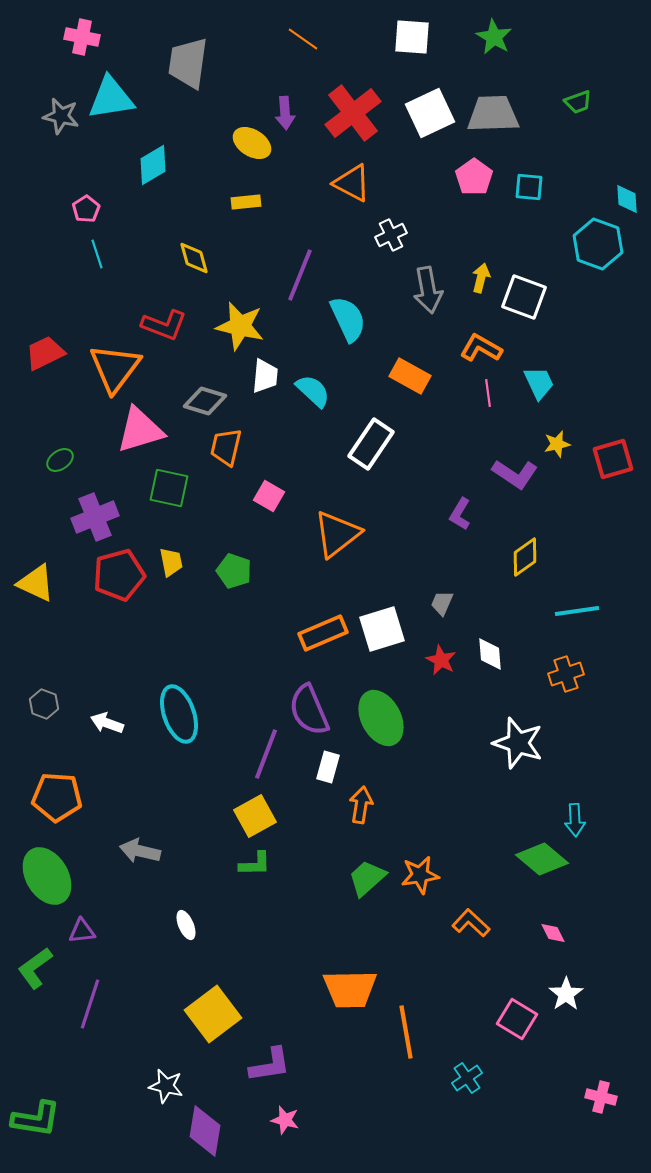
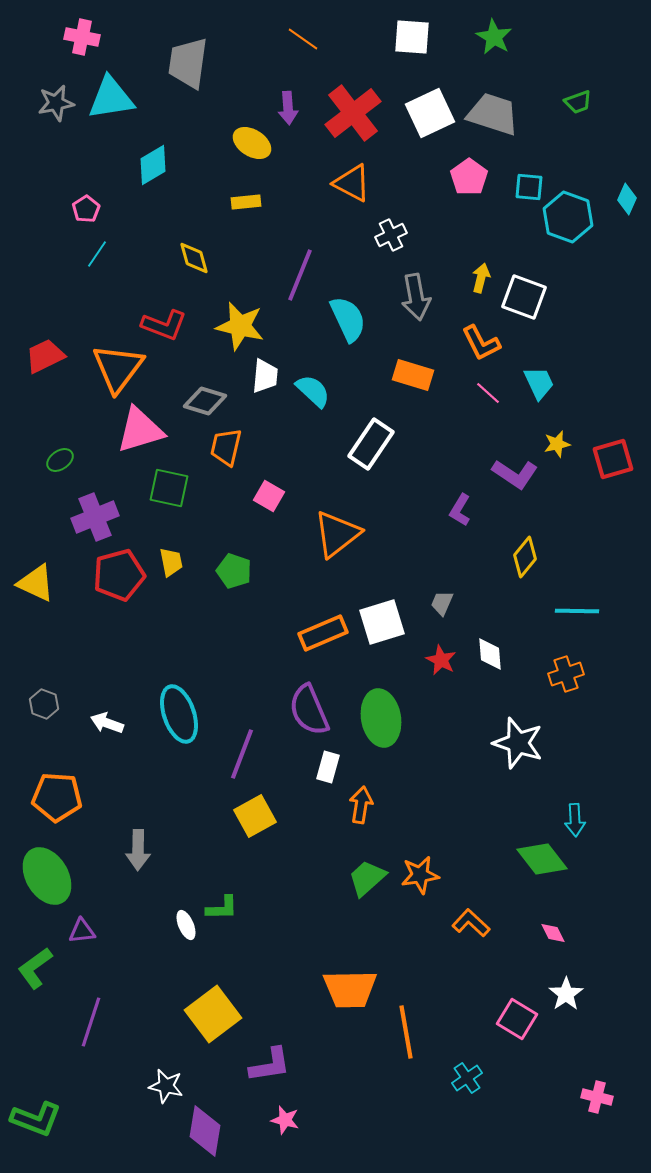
purple arrow at (285, 113): moved 3 px right, 5 px up
gray trapezoid at (493, 114): rotated 20 degrees clockwise
gray star at (61, 116): moved 5 px left, 13 px up; rotated 24 degrees counterclockwise
pink pentagon at (474, 177): moved 5 px left
cyan diamond at (627, 199): rotated 28 degrees clockwise
cyan hexagon at (598, 244): moved 30 px left, 27 px up
cyan line at (97, 254): rotated 52 degrees clockwise
gray arrow at (428, 290): moved 12 px left, 7 px down
orange L-shape at (481, 348): moved 5 px up; rotated 147 degrees counterclockwise
red trapezoid at (45, 353): moved 3 px down
orange triangle at (115, 368): moved 3 px right
orange rectangle at (410, 376): moved 3 px right, 1 px up; rotated 12 degrees counterclockwise
pink line at (488, 393): rotated 40 degrees counterclockwise
purple L-shape at (460, 514): moved 4 px up
yellow diamond at (525, 557): rotated 15 degrees counterclockwise
cyan line at (577, 611): rotated 9 degrees clockwise
white square at (382, 629): moved 7 px up
green ellipse at (381, 718): rotated 18 degrees clockwise
purple line at (266, 754): moved 24 px left
gray arrow at (140, 851): moved 2 px left, 1 px up; rotated 102 degrees counterclockwise
green diamond at (542, 859): rotated 12 degrees clockwise
green L-shape at (255, 864): moved 33 px left, 44 px down
purple line at (90, 1004): moved 1 px right, 18 px down
pink cross at (601, 1097): moved 4 px left
green L-shape at (36, 1119): rotated 12 degrees clockwise
